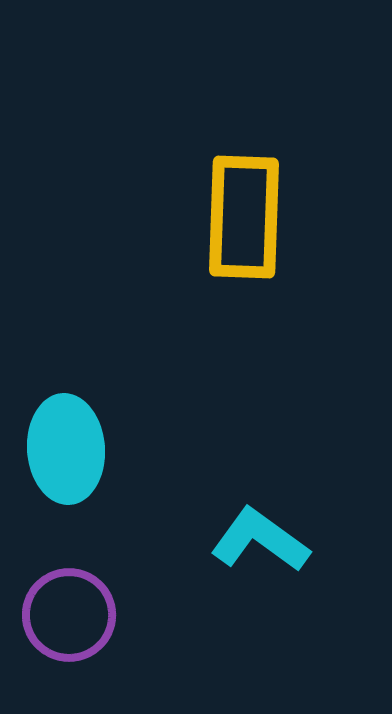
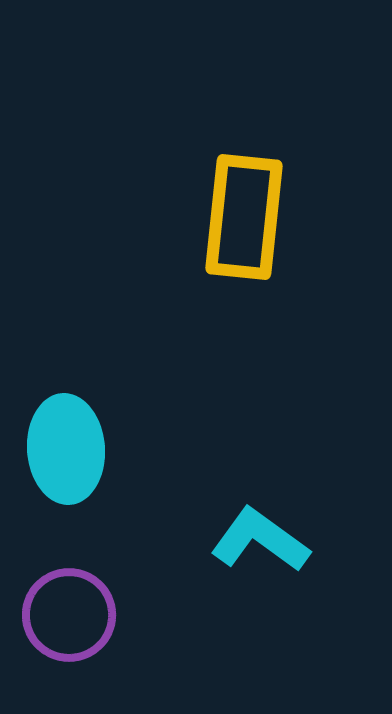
yellow rectangle: rotated 4 degrees clockwise
